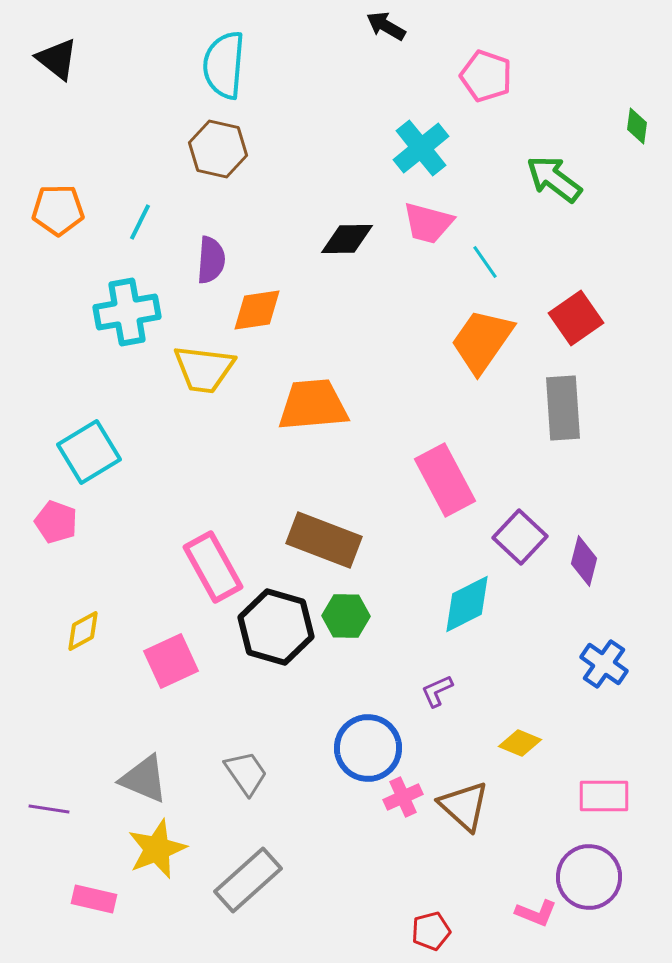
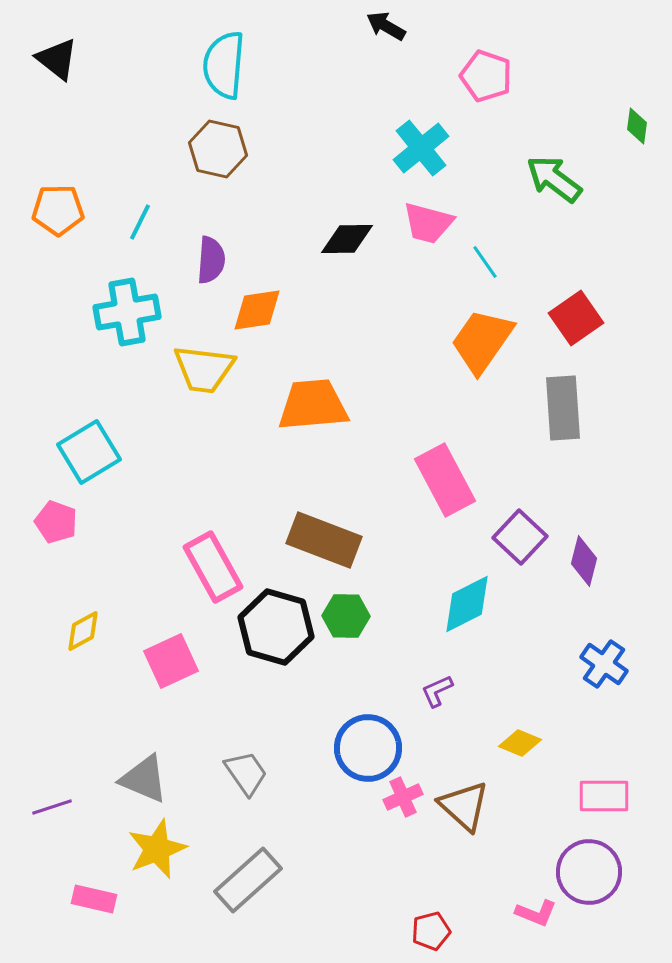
purple line at (49, 809): moved 3 px right, 2 px up; rotated 27 degrees counterclockwise
purple circle at (589, 877): moved 5 px up
